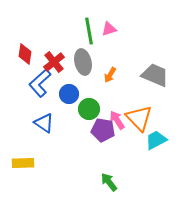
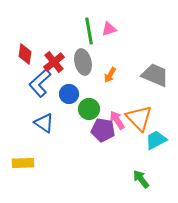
green arrow: moved 32 px right, 3 px up
